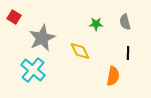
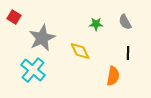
gray semicircle: rotated 14 degrees counterclockwise
